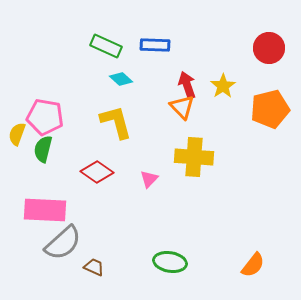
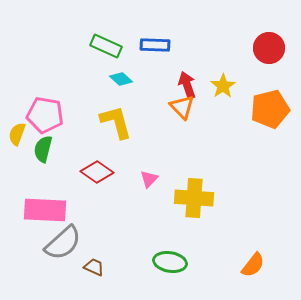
pink pentagon: moved 2 px up
yellow cross: moved 41 px down
